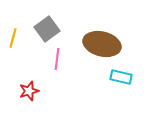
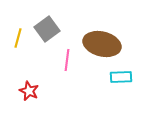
yellow line: moved 5 px right
pink line: moved 10 px right, 1 px down
cyan rectangle: rotated 15 degrees counterclockwise
red star: rotated 30 degrees counterclockwise
